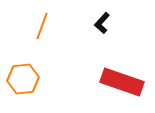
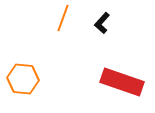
orange line: moved 21 px right, 8 px up
orange hexagon: rotated 12 degrees clockwise
